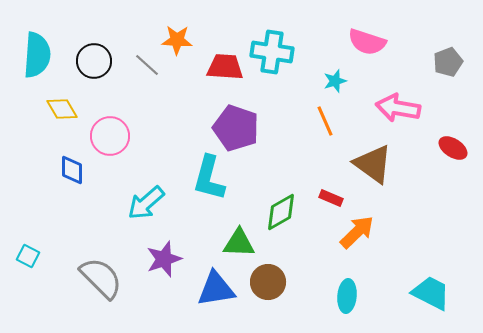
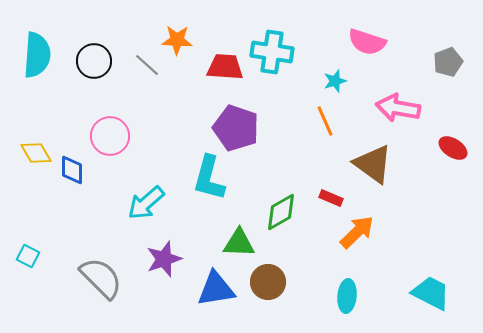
yellow diamond: moved 26 px left, 44 px down
